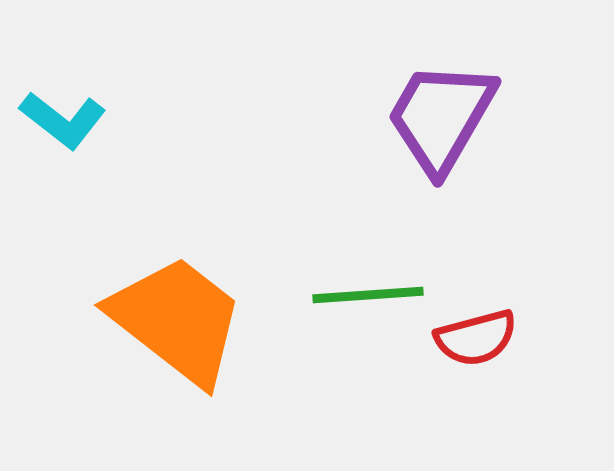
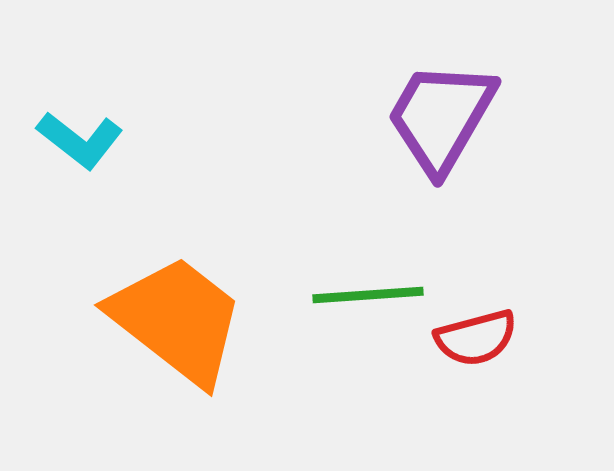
cyan L-shape: moved 17 px right, 20 px down
